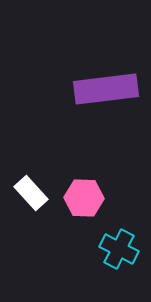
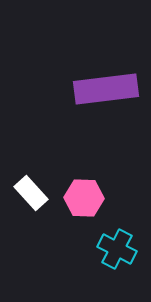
cyan cross: moved 2 px left
